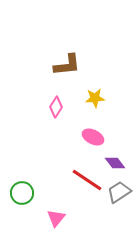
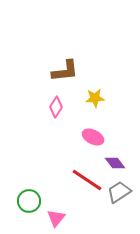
brown L-shape: moved 2 px left, 6 px down
green circle: moved 7 px right, 8 px down
